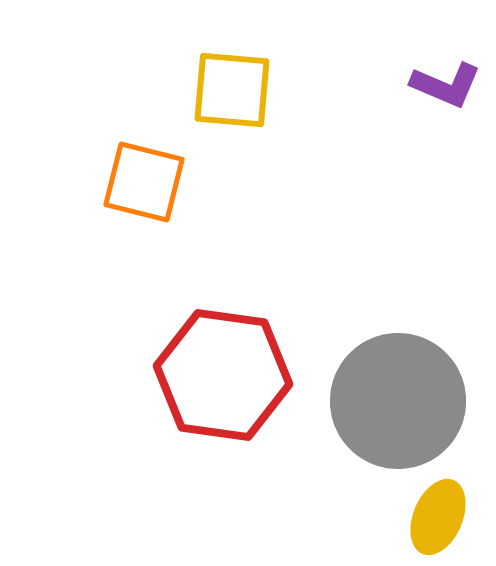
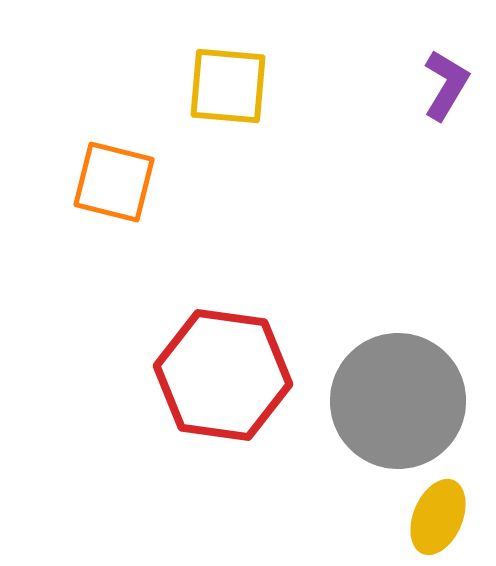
purple L-shape: rotated 82 degrees counterclockwise
yellow square: moved 4 px left, 4 px up
orange square: moved 30 px left
